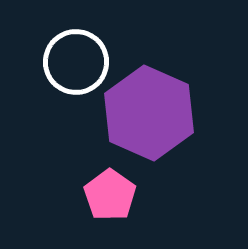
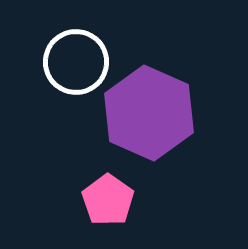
pink pentagon: moved 2 px left, 5 px down
